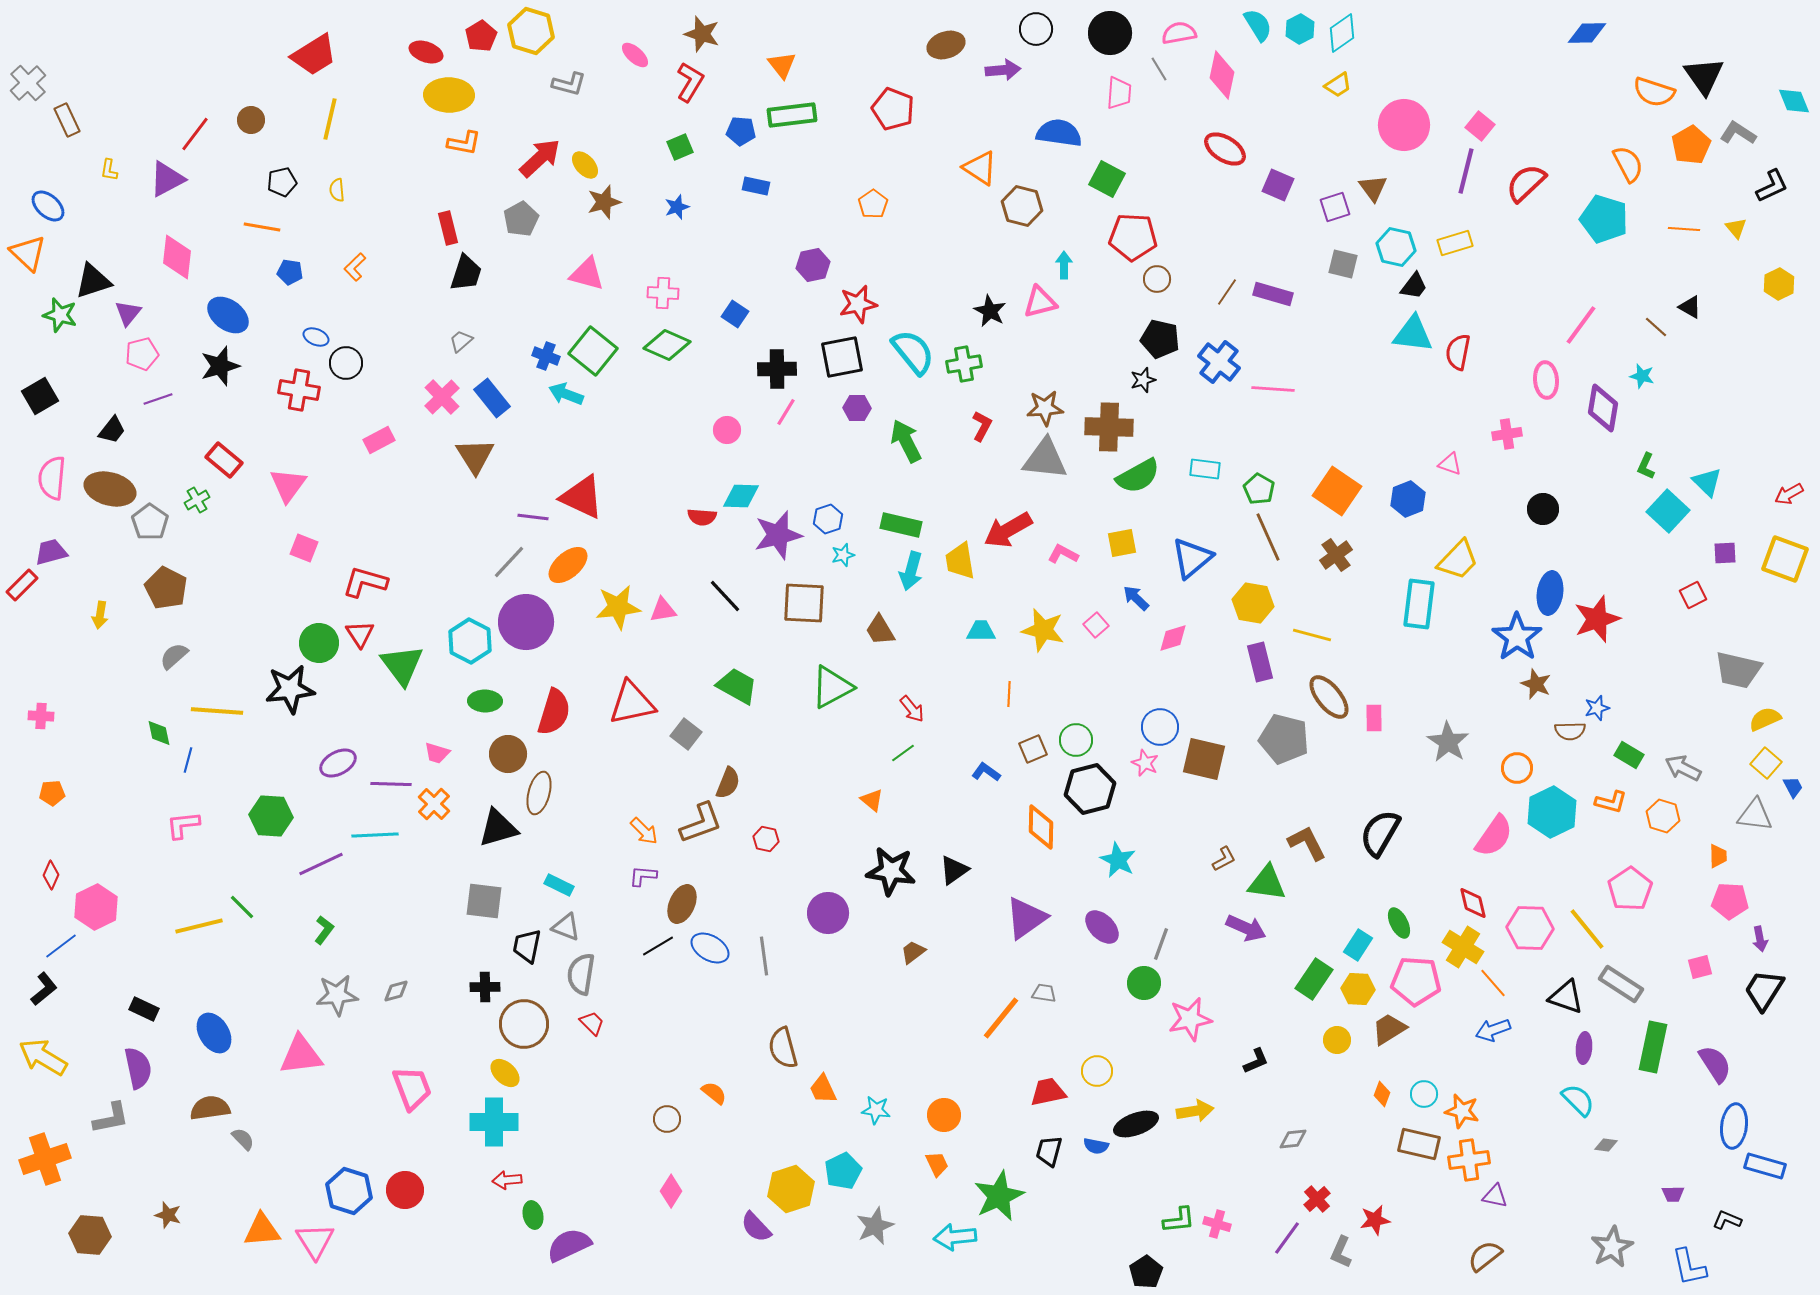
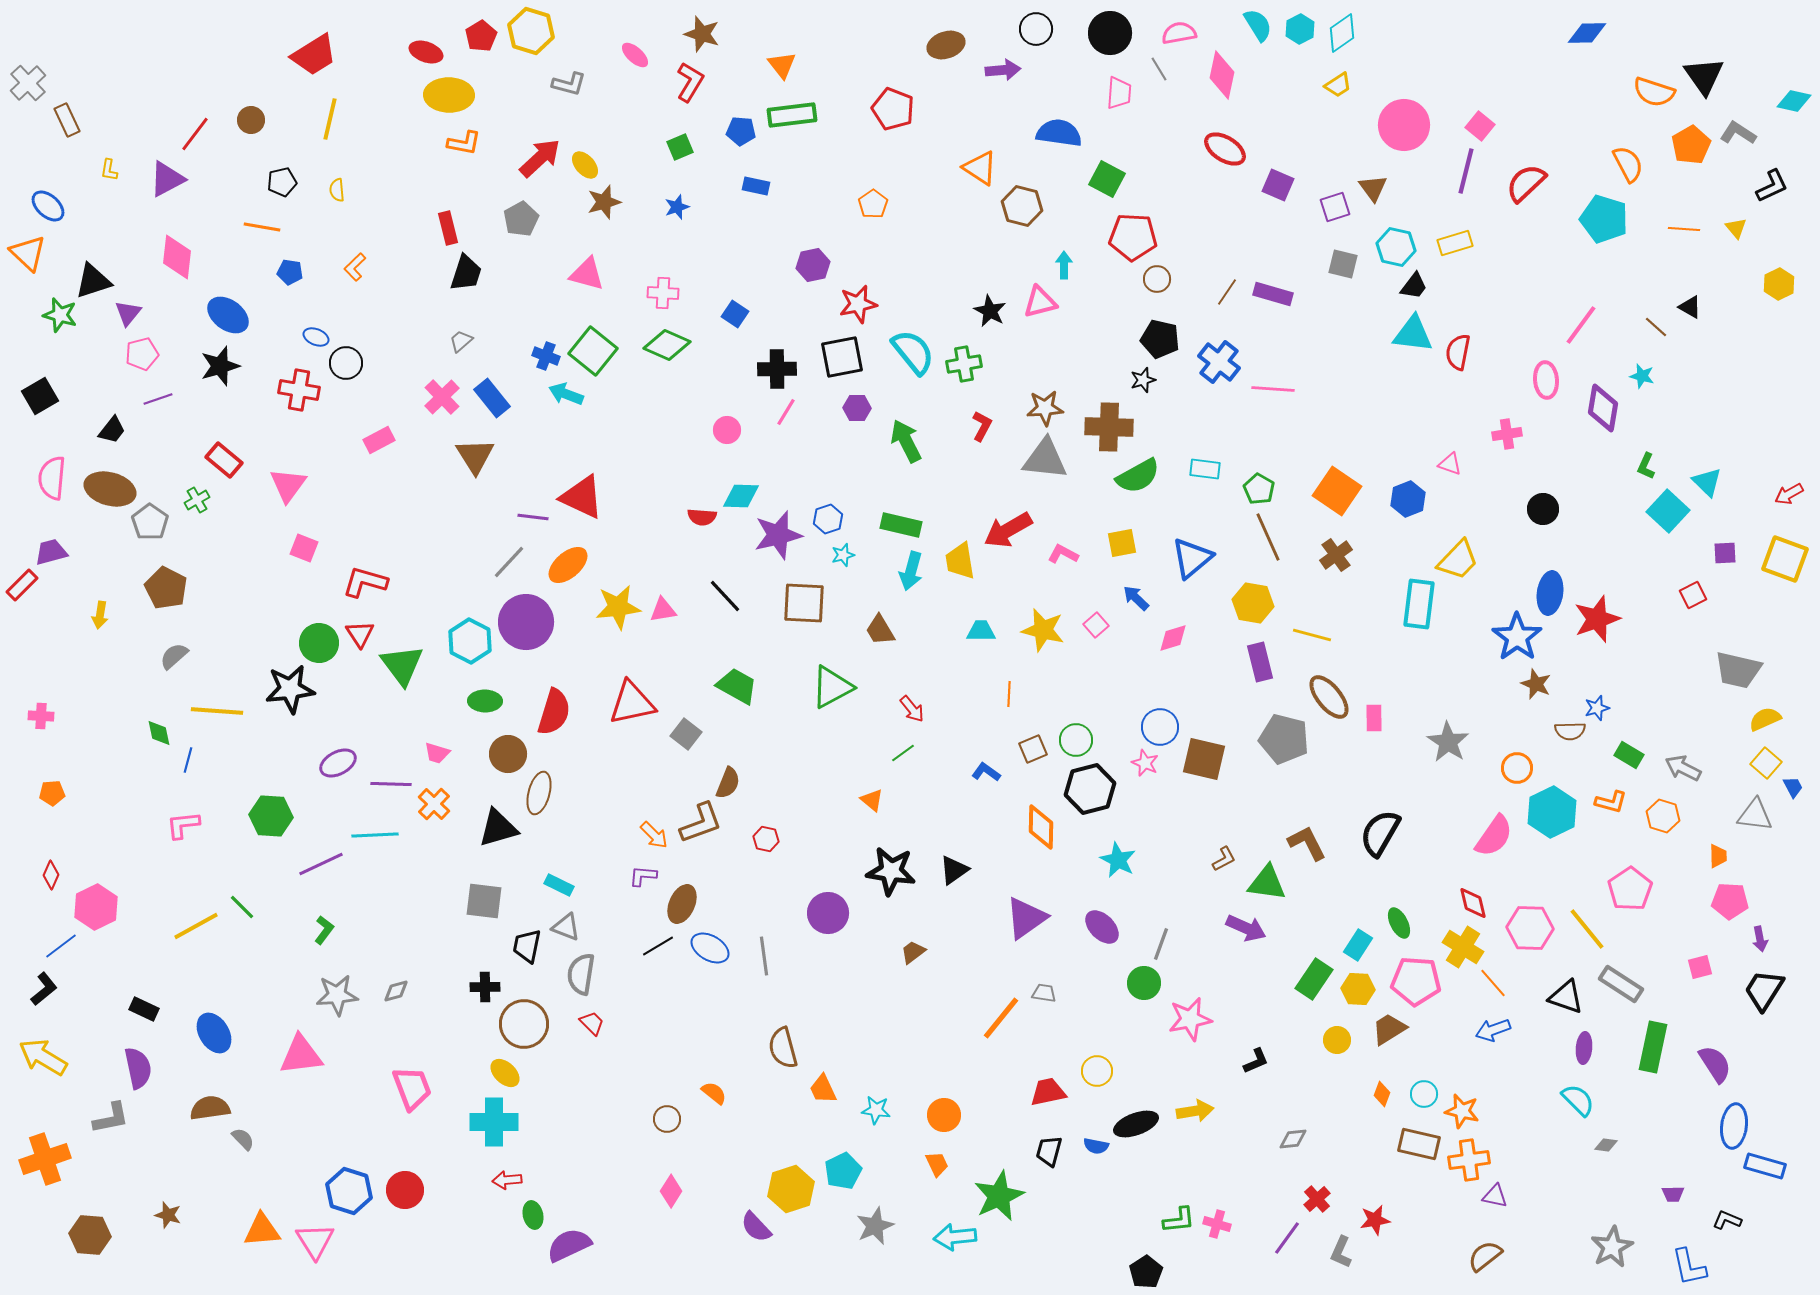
cyan diamond at (1794, 101): rotated 56 degrees counterclockwise
orange arrow at (644, 831): moved 10 px right, 4 px down
yellow line at (199, 926): moved 3 px left; rotated 15 degrees counterclockwise
